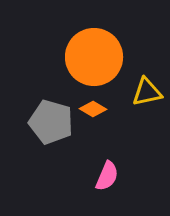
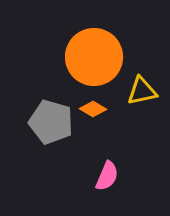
yellow triangle: moved 5 px left, 1 px up
